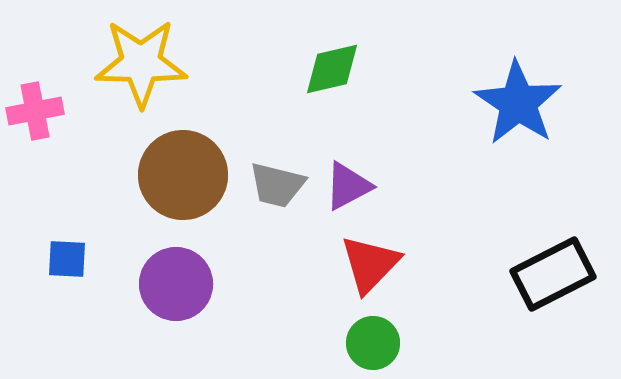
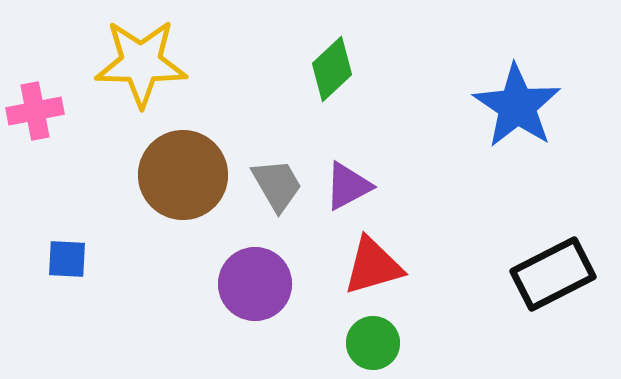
green diamond: rotated 30 degrees counterclockwise
blue star: moved 1 px left, 3 px down
gray trapezoid: rotated 134 degrees counterclockwise
red triangle: moved 3 px right, 2 px down; rotated 30 degrees clockwise
purple circle: moved 79 px right
